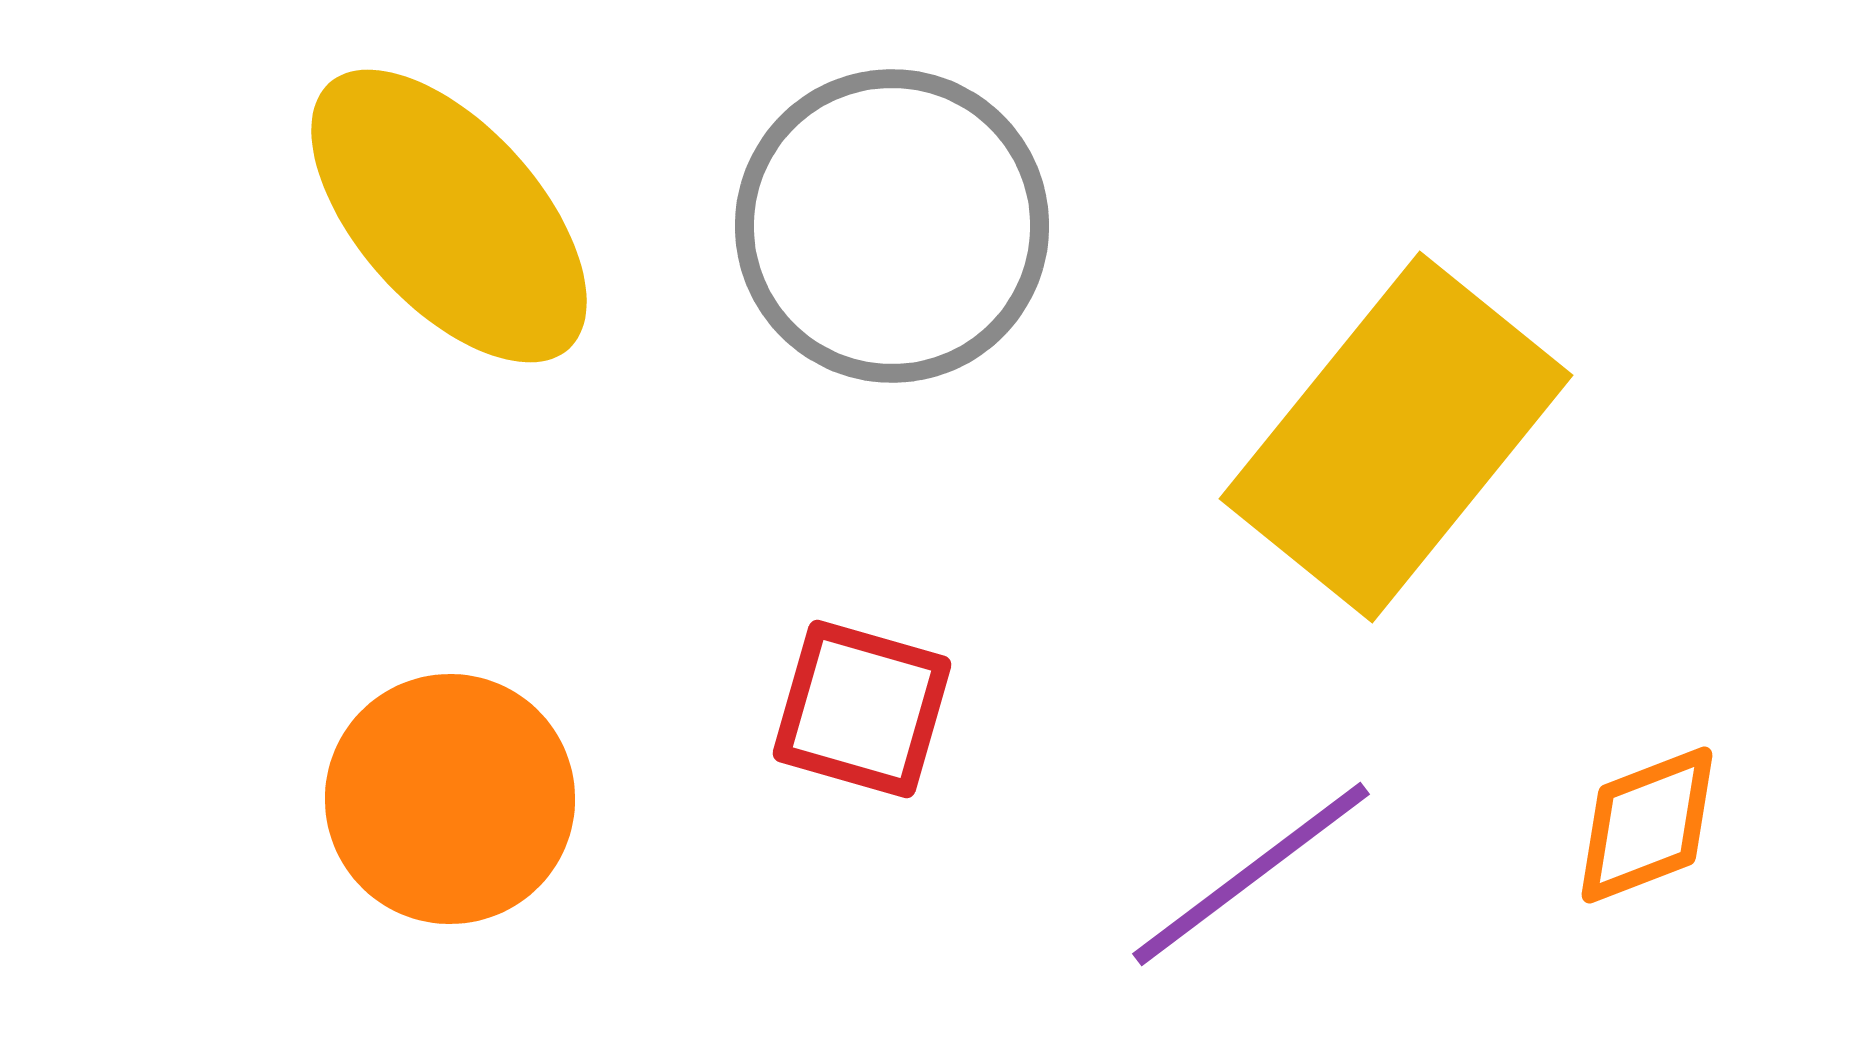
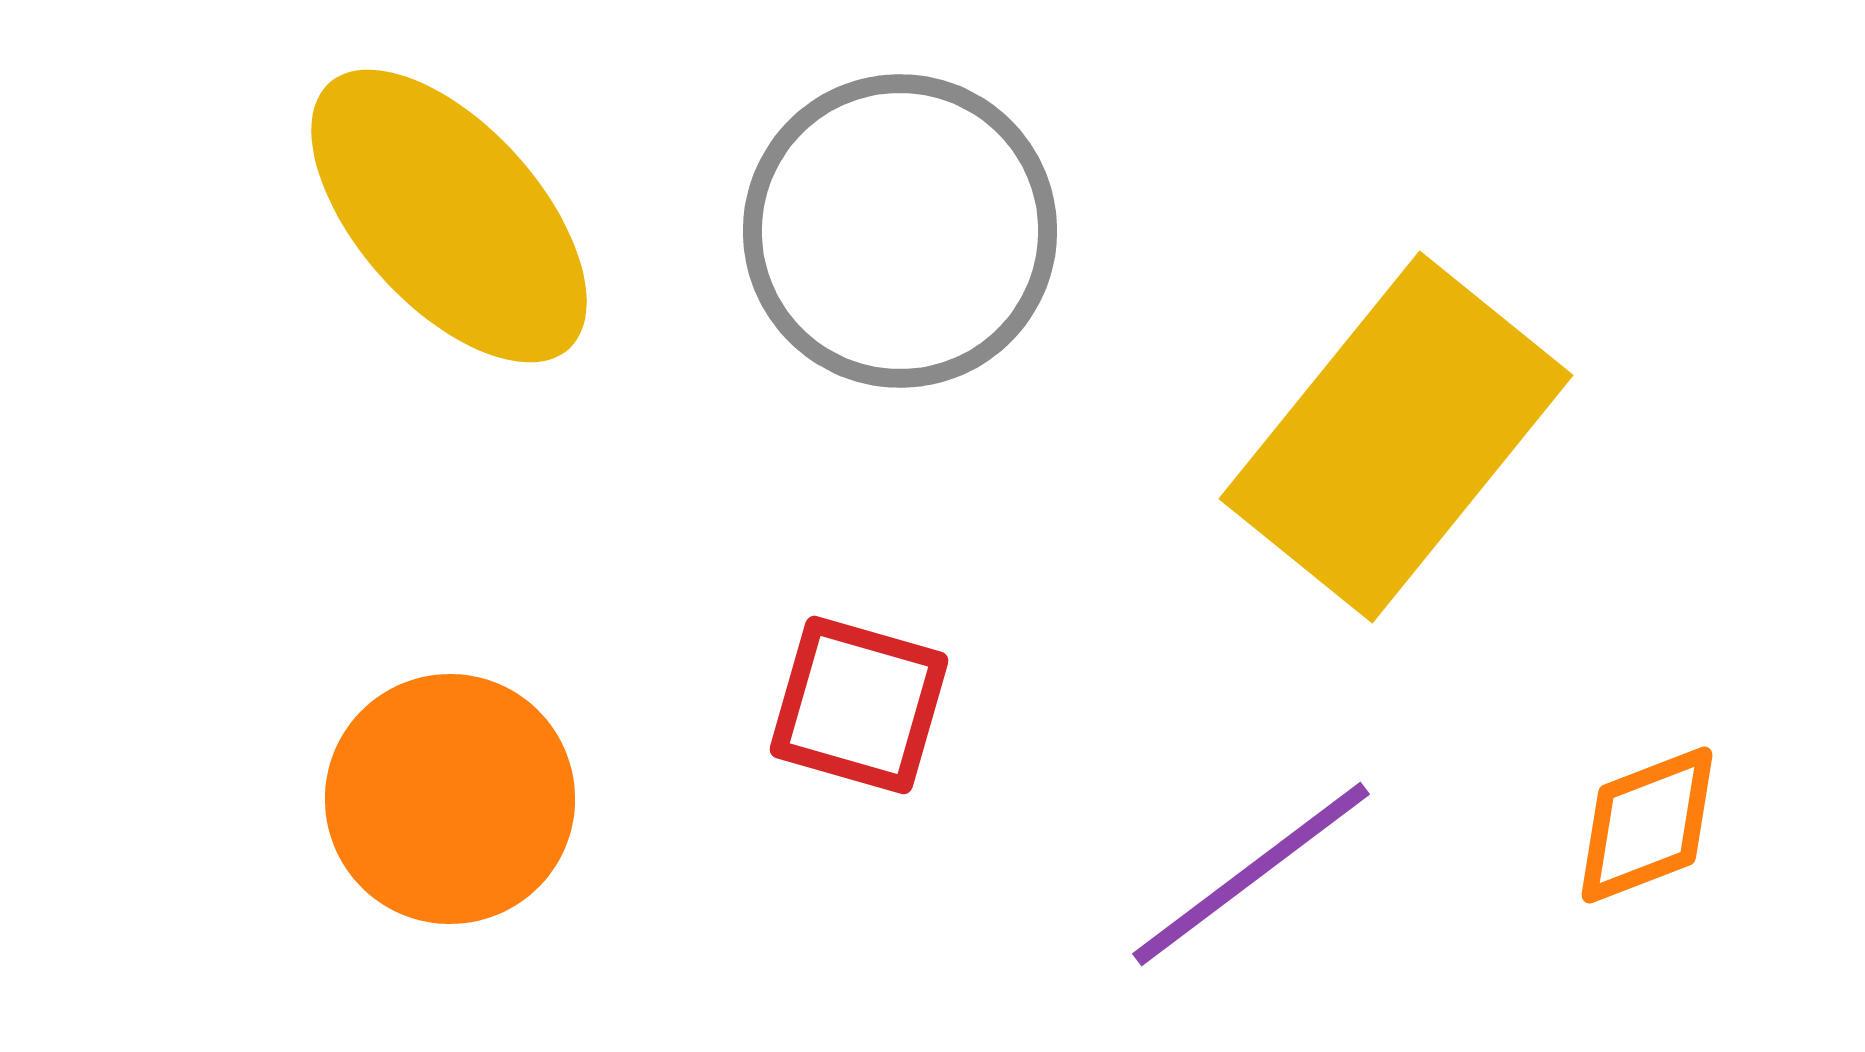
gray circle: moved 8 px right, 5 px down
red square: moved 3 px left, 4 px up
